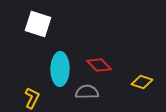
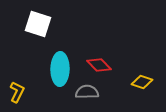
yellow L-shape: moved 15 px left, 6 px up
